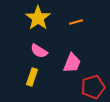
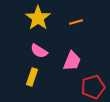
pink trapezoid: moved 2 px up
